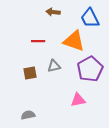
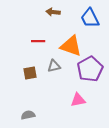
orange triangle: moved 3 px left, 5 px down
